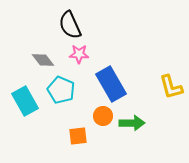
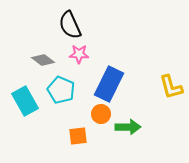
gray diamond: rotated 15 degrees counterclockwise
blue rectangle: moved 2 px left; rotated 56 degrees clockwise
orange circle: moved 2 px left, 2 px up
green arrow: moved 4 px left, 4 px down
